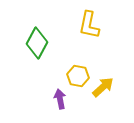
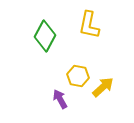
green diamond: moved 8 px right, 7 px up
purple arrow: rotated 18 degrees counterclockwise
